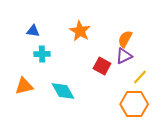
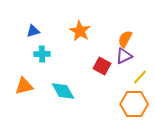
blue triangle: rotated 24 degrees counterclockwise
